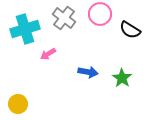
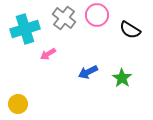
pink circle: moved 3 px left, 1 px down
blue arrow: rotated 144 degrees clockwise
